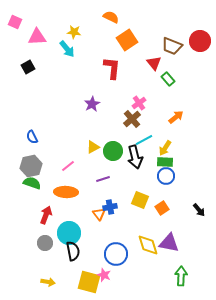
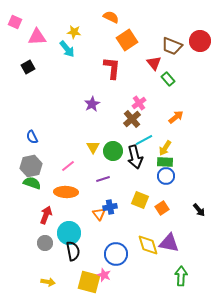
yellow triangle at (93, 147): rotated 32 degrees counterclockwise
